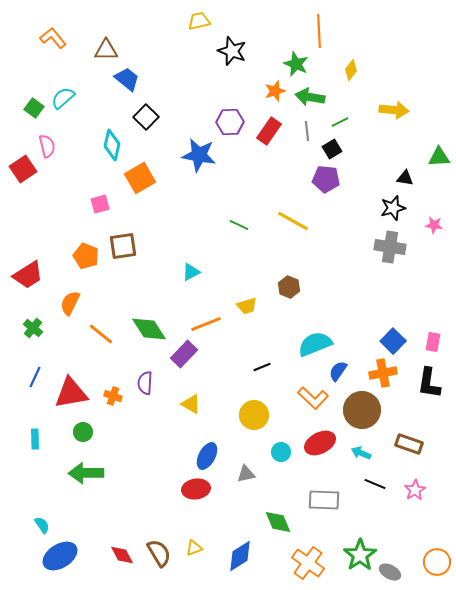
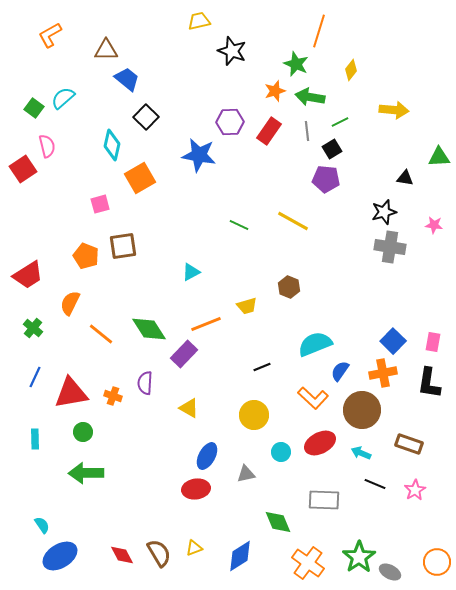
orange line at (319, 31): rotated 20 degrees clockwise
orange L-shape at (53, 38): moved 3 px left, 3 px up; rotated 80 degrees counterclockwise
black star at (393, 208): moved 9 px left, 4 px down
blue semicircle at (338, 371): moved 2 px right
yellow triangle at (191, 404): moved 2 px left, 4 px down
green star at (360, 555): moved 1 px left, 2 px down
